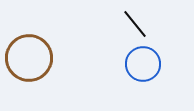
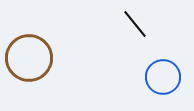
blue circle: moved 20 px right, 13 px down
